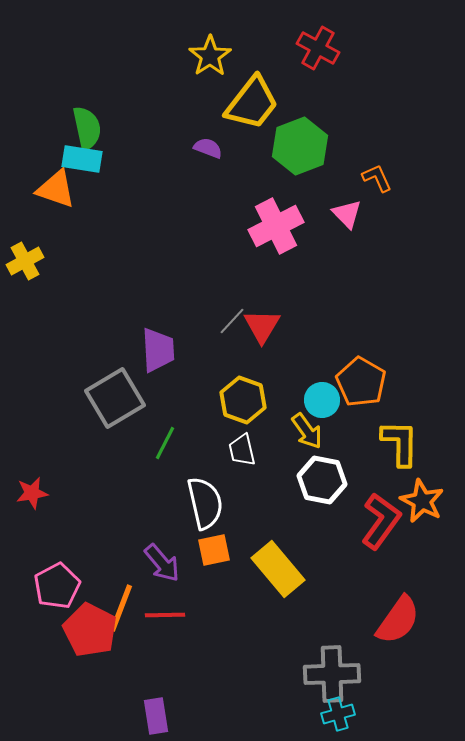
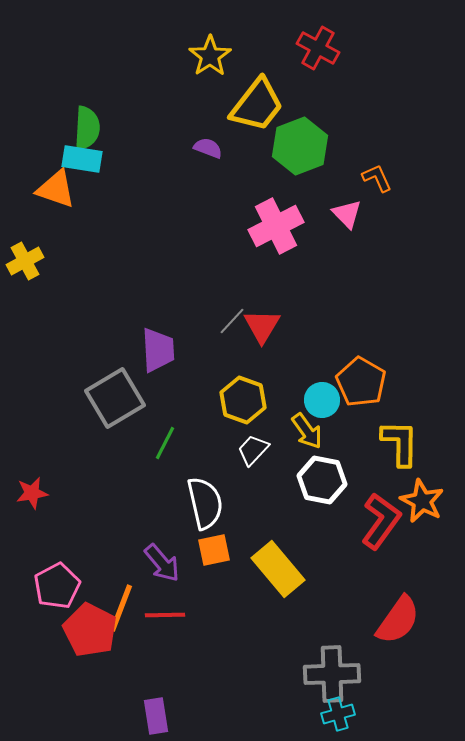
yellow trapezoid: moved 5 px right, 2 px down
green semicircle: rotated 15 degrees clockwise
white trapezoid: moved 11 px right; rotated 56 degrees clockwise
